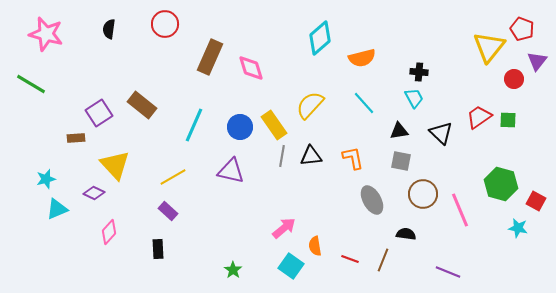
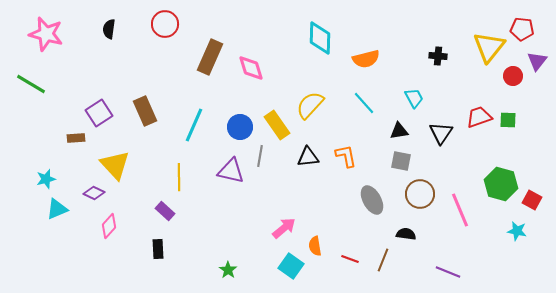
red pentagon at (522, 29): rotated 15 degrees counterclockwise
cyan diamond at (320, 38): rotated 48 degrees counterclockwise
orange semicircle at (362, 58): moved 4 px right, 1 px down
black cross at (419, 72): moved 19 px right, 16 px up
red circle at (514, 79): moved 1 px left, 3 px up
brown rectangle at (142, 105): moved 3 px right, 6 px down; rotated 28 degrees clockwise
red trapezoid at (479, 117): rotated 16 degrees clockwise
yellow rectangle at (274, 125): moved 3 px right
black triangle at (441, 133): rotated 20 degrees clockwise
gray line at (282, 156): moved 22 px left
black triangle at (311, 156): moved 3 px left, 1 px down
orange L-shape at (353, 158): moved 7 px left, 2 px up
yellow line at (173, 177): moved 6 px right; rotated 60 degrees counterclockwise
brown circle at (423, 194): moved 3 px left
red square at (536, 201): moved 4 px left, 1 px up
purple rectangle at (168, 211): moved 3 px left
cyan star at (518, 228): moved 1 px left, 3 px down
pink diamond at (109, 232): moved 6 px up
green star at (233, 270): moved 5 px left
